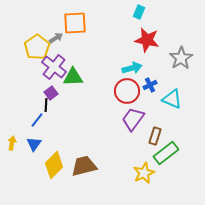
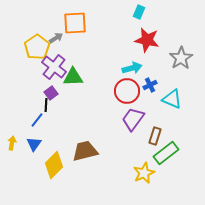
brown trapezoid: moved 1 px right, 15 px up
